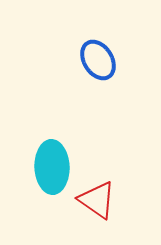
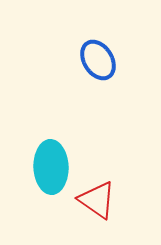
cyan ellipse: moved 1 px left
